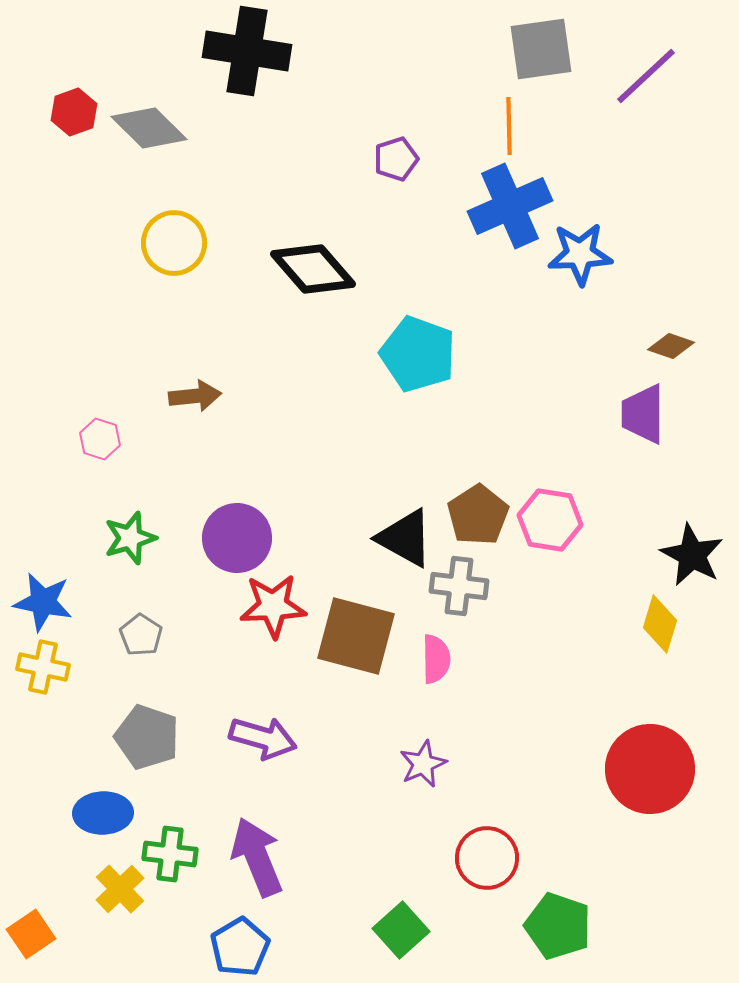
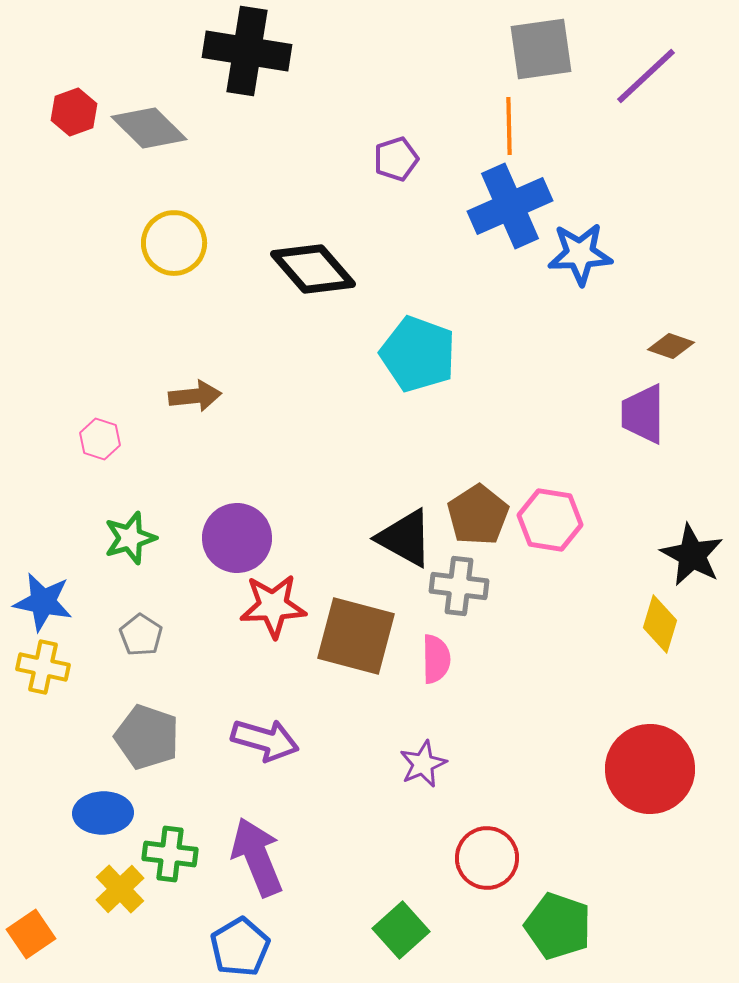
purple arrow at (263, 738): moved 2 px right, 2 px down
